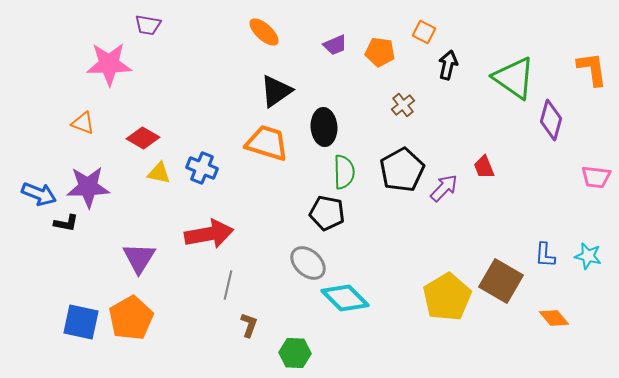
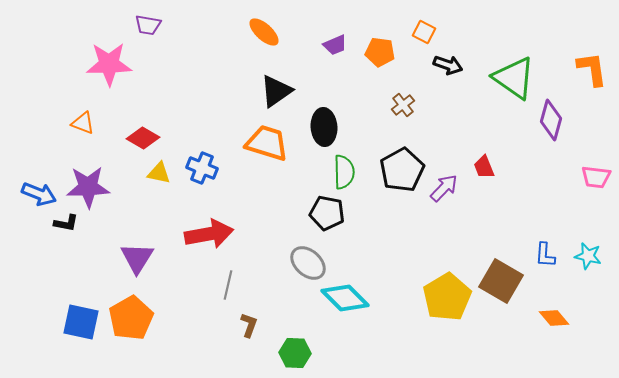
black arrow at (448, 65): rotated 96 degrees clockwise
purple triangle at (139, 258): moved 2 px left
